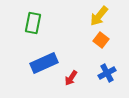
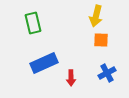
yellow arrow: moved 3 px left; rotated 25 degrees counterclockwise
green rectangle: rotated 25 degrees counterclockwise
orange square: rotated 35 degrees counterclockwise
red arrow: rotated 35 degrees counterclockwise
